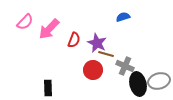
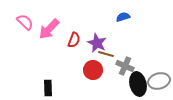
pink semicircle: rotated 90 degrees counterclockwise
